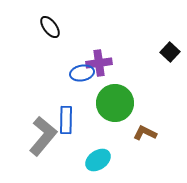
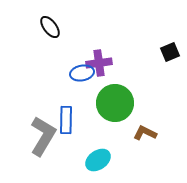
black square: rotated 24 degrees clockwise
gray L-shape: rotated 9 degrees counterclockwise
